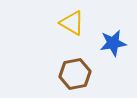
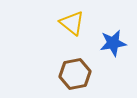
yellow triangle: rotated 8 degrees clockwise
